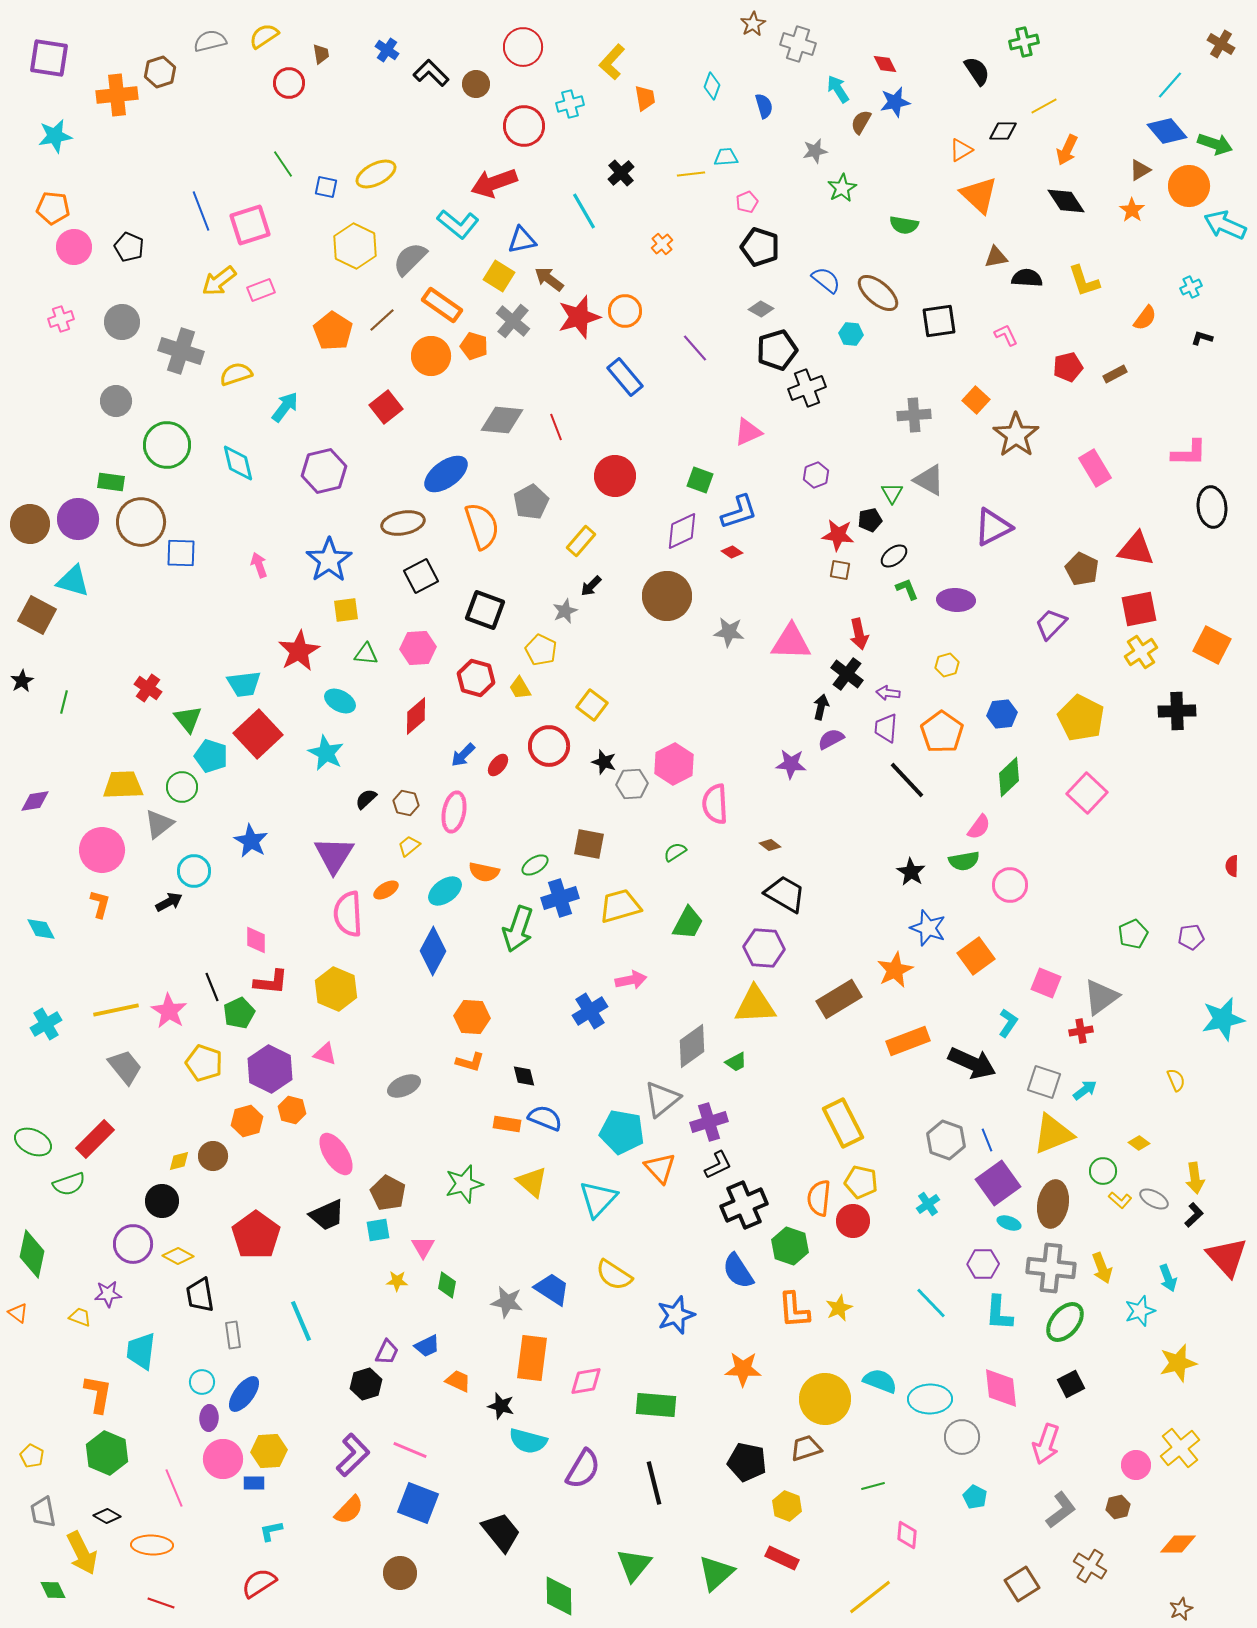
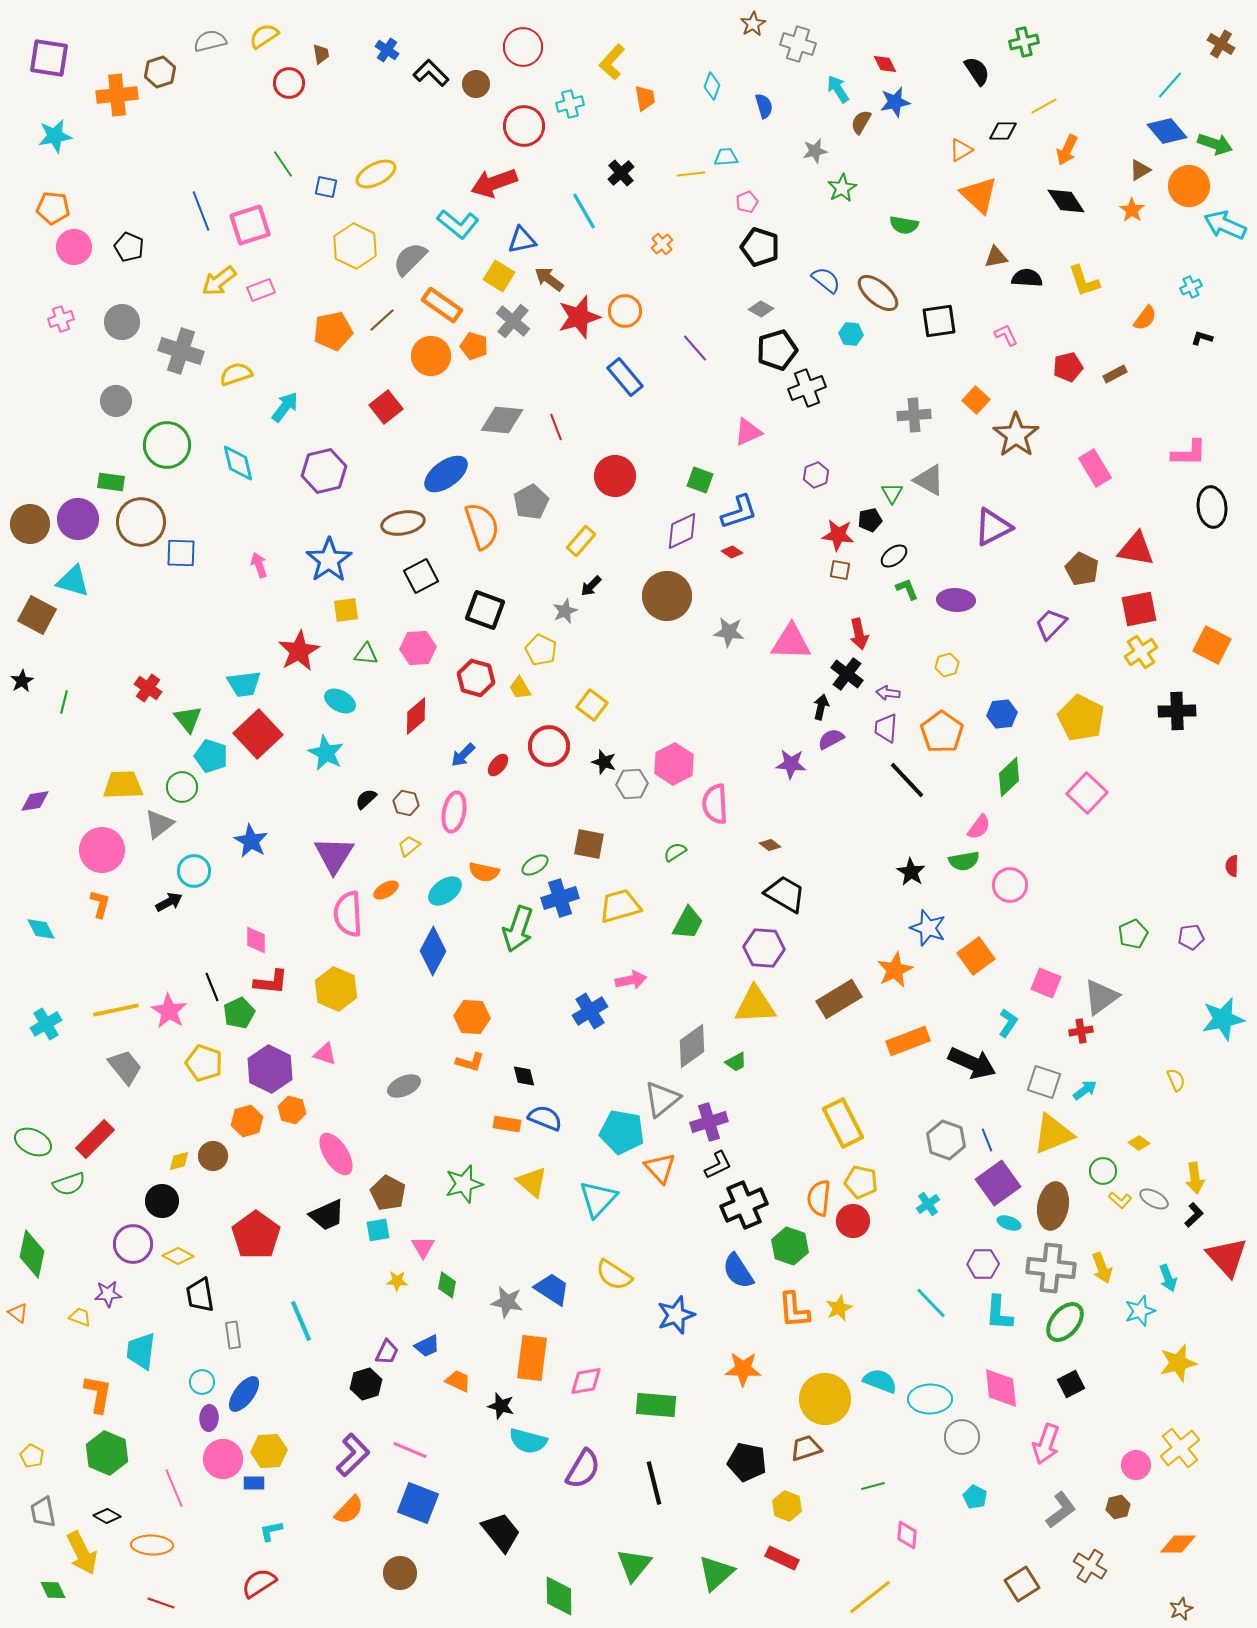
orange pentagon at (333, 331): rotated 27 degrees clockwise
brown ellipse at (1053, 1204): moved 2 px down
